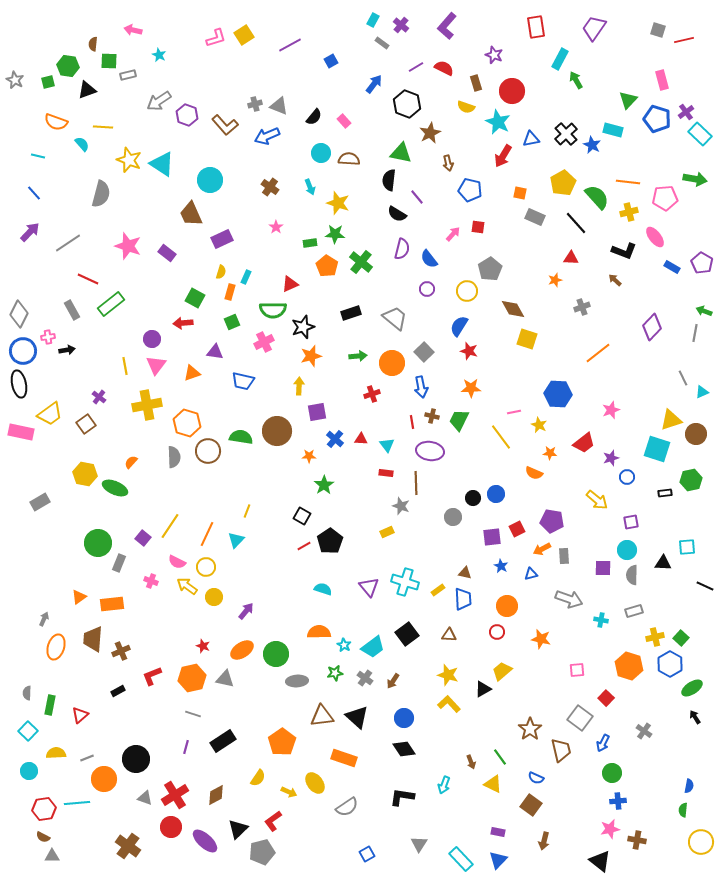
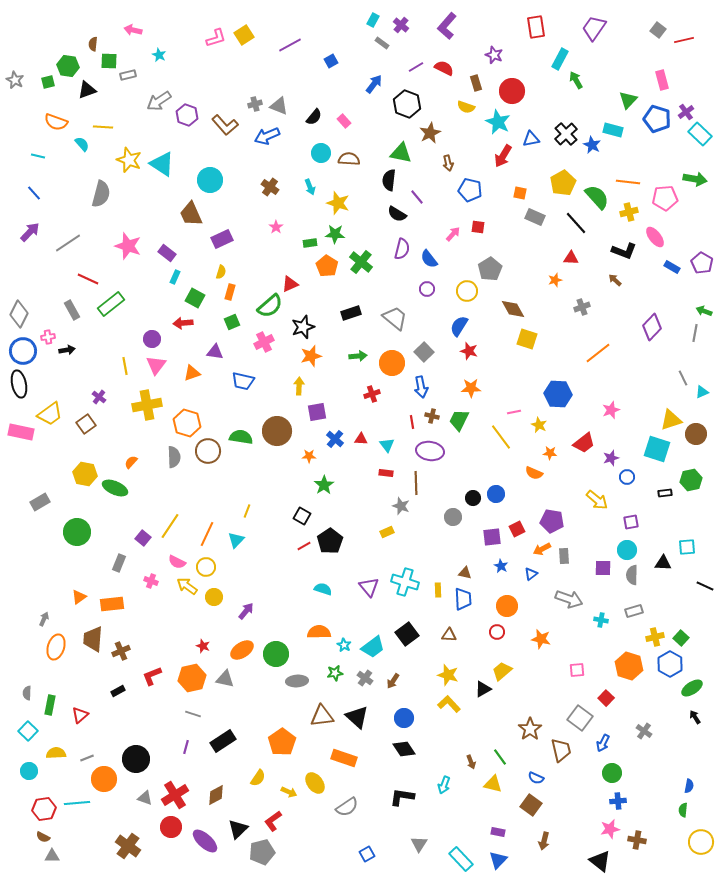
gray square at (658, 30): rotated 21 degrees clockwise
cyan rectangle at (246, 277): moved 71 px left
green semicircle at (273, 310): moved 3 px left, 4 px up; rotated 40 degrees counterclockwise
green circle at (98, 543): moved 21 px left, 11 px up
blue triangle at (531, 574): rotated 24 degrees counterclockwise
yellow rectangle at (438, 590): rotated 56 degrees counterclockwise
yellow triangle at (493, 784): rotated 12 degrees counterclockwise
